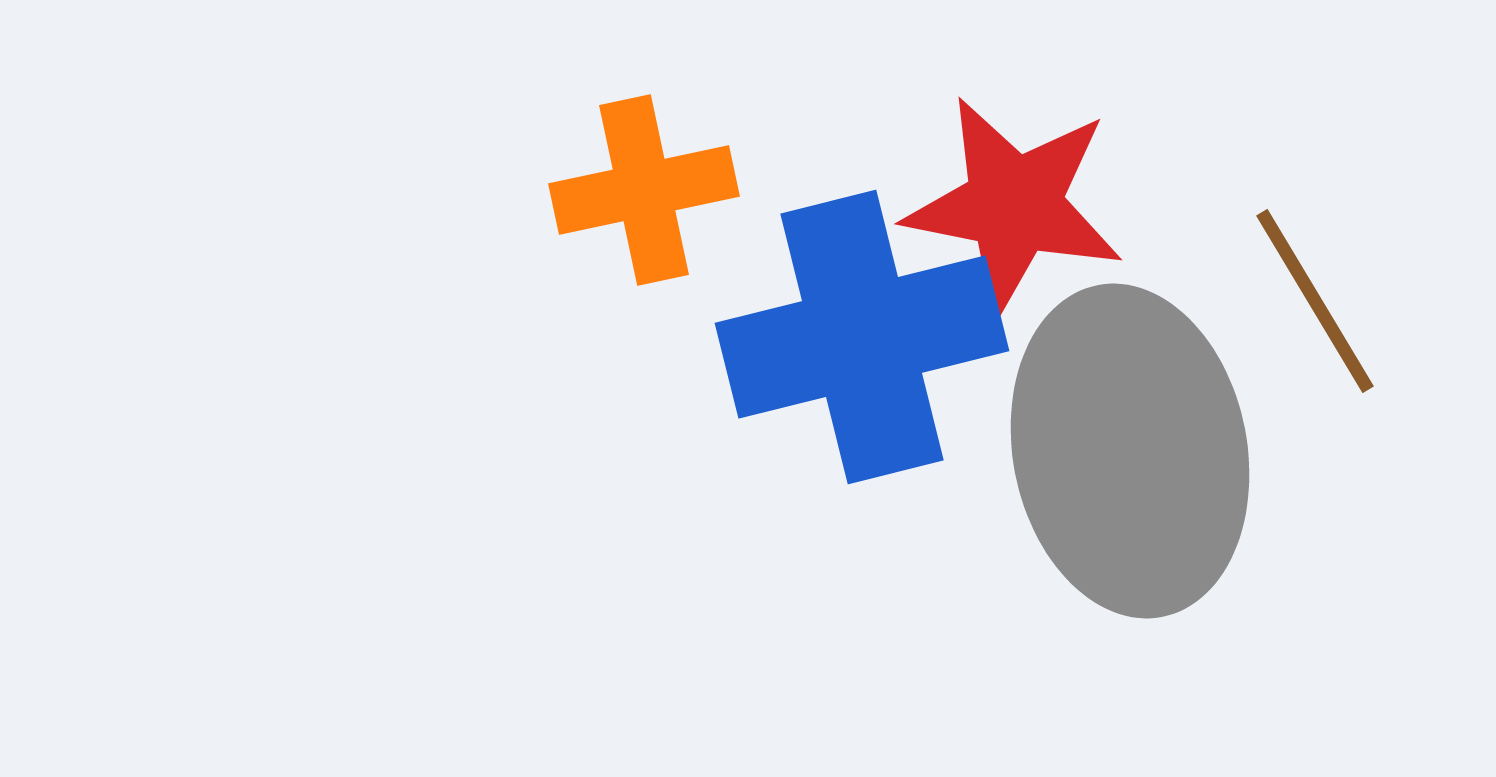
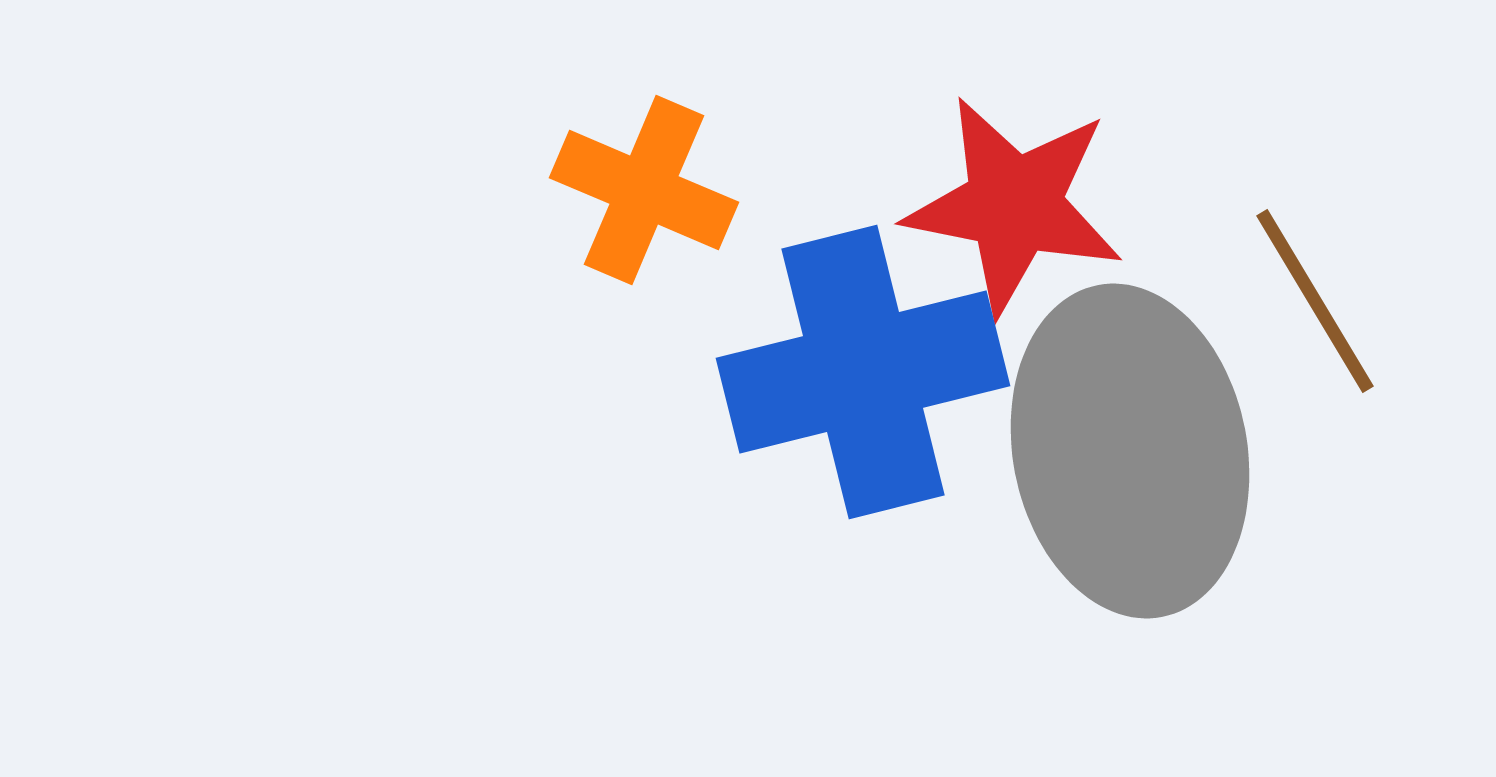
orange cross: rotated 35 degrees clockwise
blue cross: moved 1 px right, 35 px down
